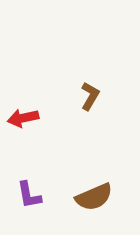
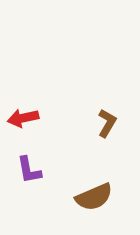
brown L-shape: moved 17 px right, 27 px down
purple L-shape: moved 25 px up
